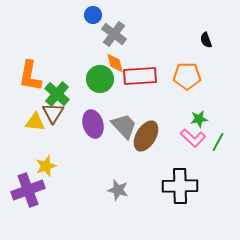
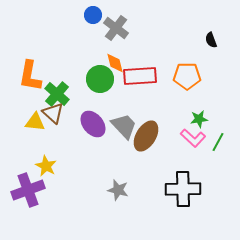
gray cross: moved 2 px right, 6 px up
black semicircle: moved 5 px right
brown triangle: rotated 20 degrees counterclockwise
purple ellipse: rotated 24 degrees counterclockwise
yellow star: rotated 25 degrees counterclockwise
black cross: moved 3 px right, 3 px down
